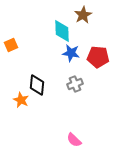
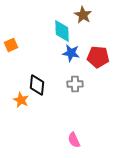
brown star: rotated 12 degrees counterclockwise
gray cross: rotated 21 degrees clockwise
pink semicircle: rotated 21 degrees clockwise
